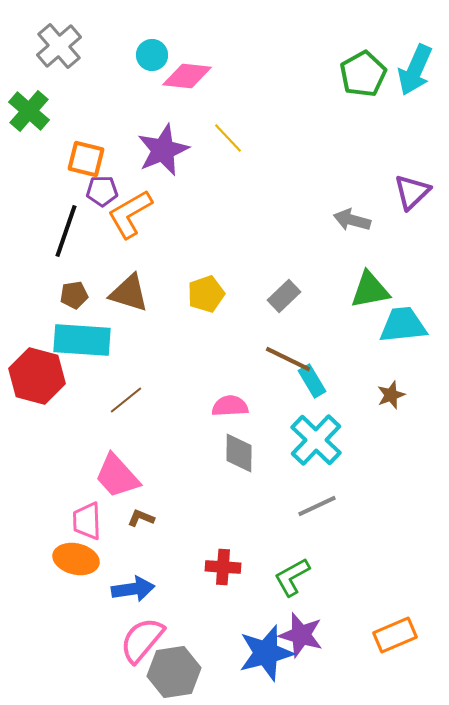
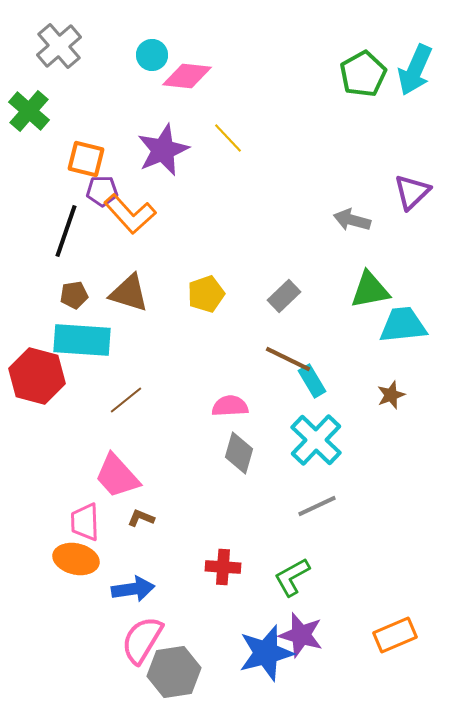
orange L-shape at (130, 214): rotated 102 degrees counterclockwise
gray diamond at (239, 453): rotated 15 degrees clockwise
pink trapezoid at (87, 521): moved 2 px left, 1 px down
pink semicircle at (142, 640): rotated 9 degrees counterclockwise
